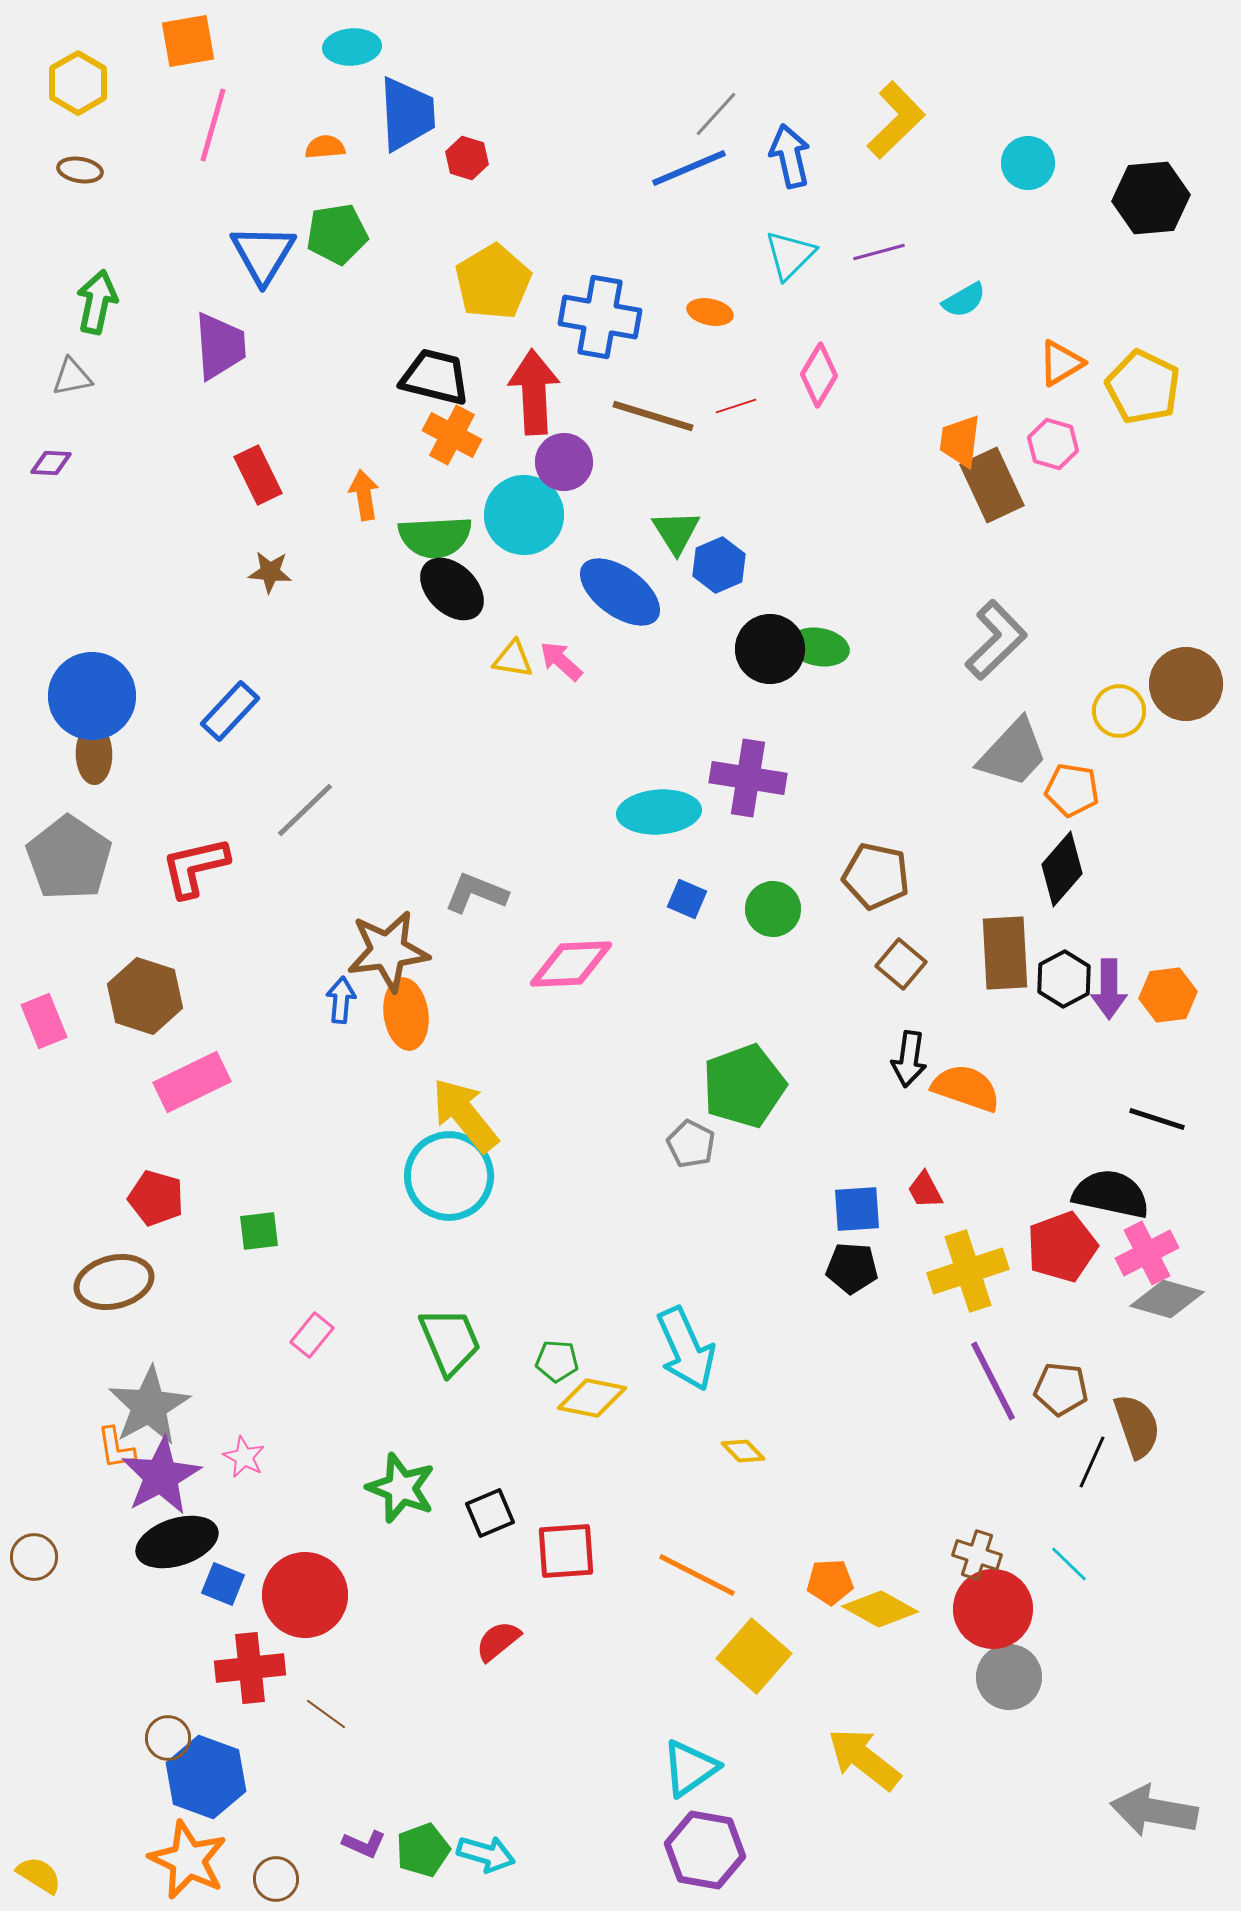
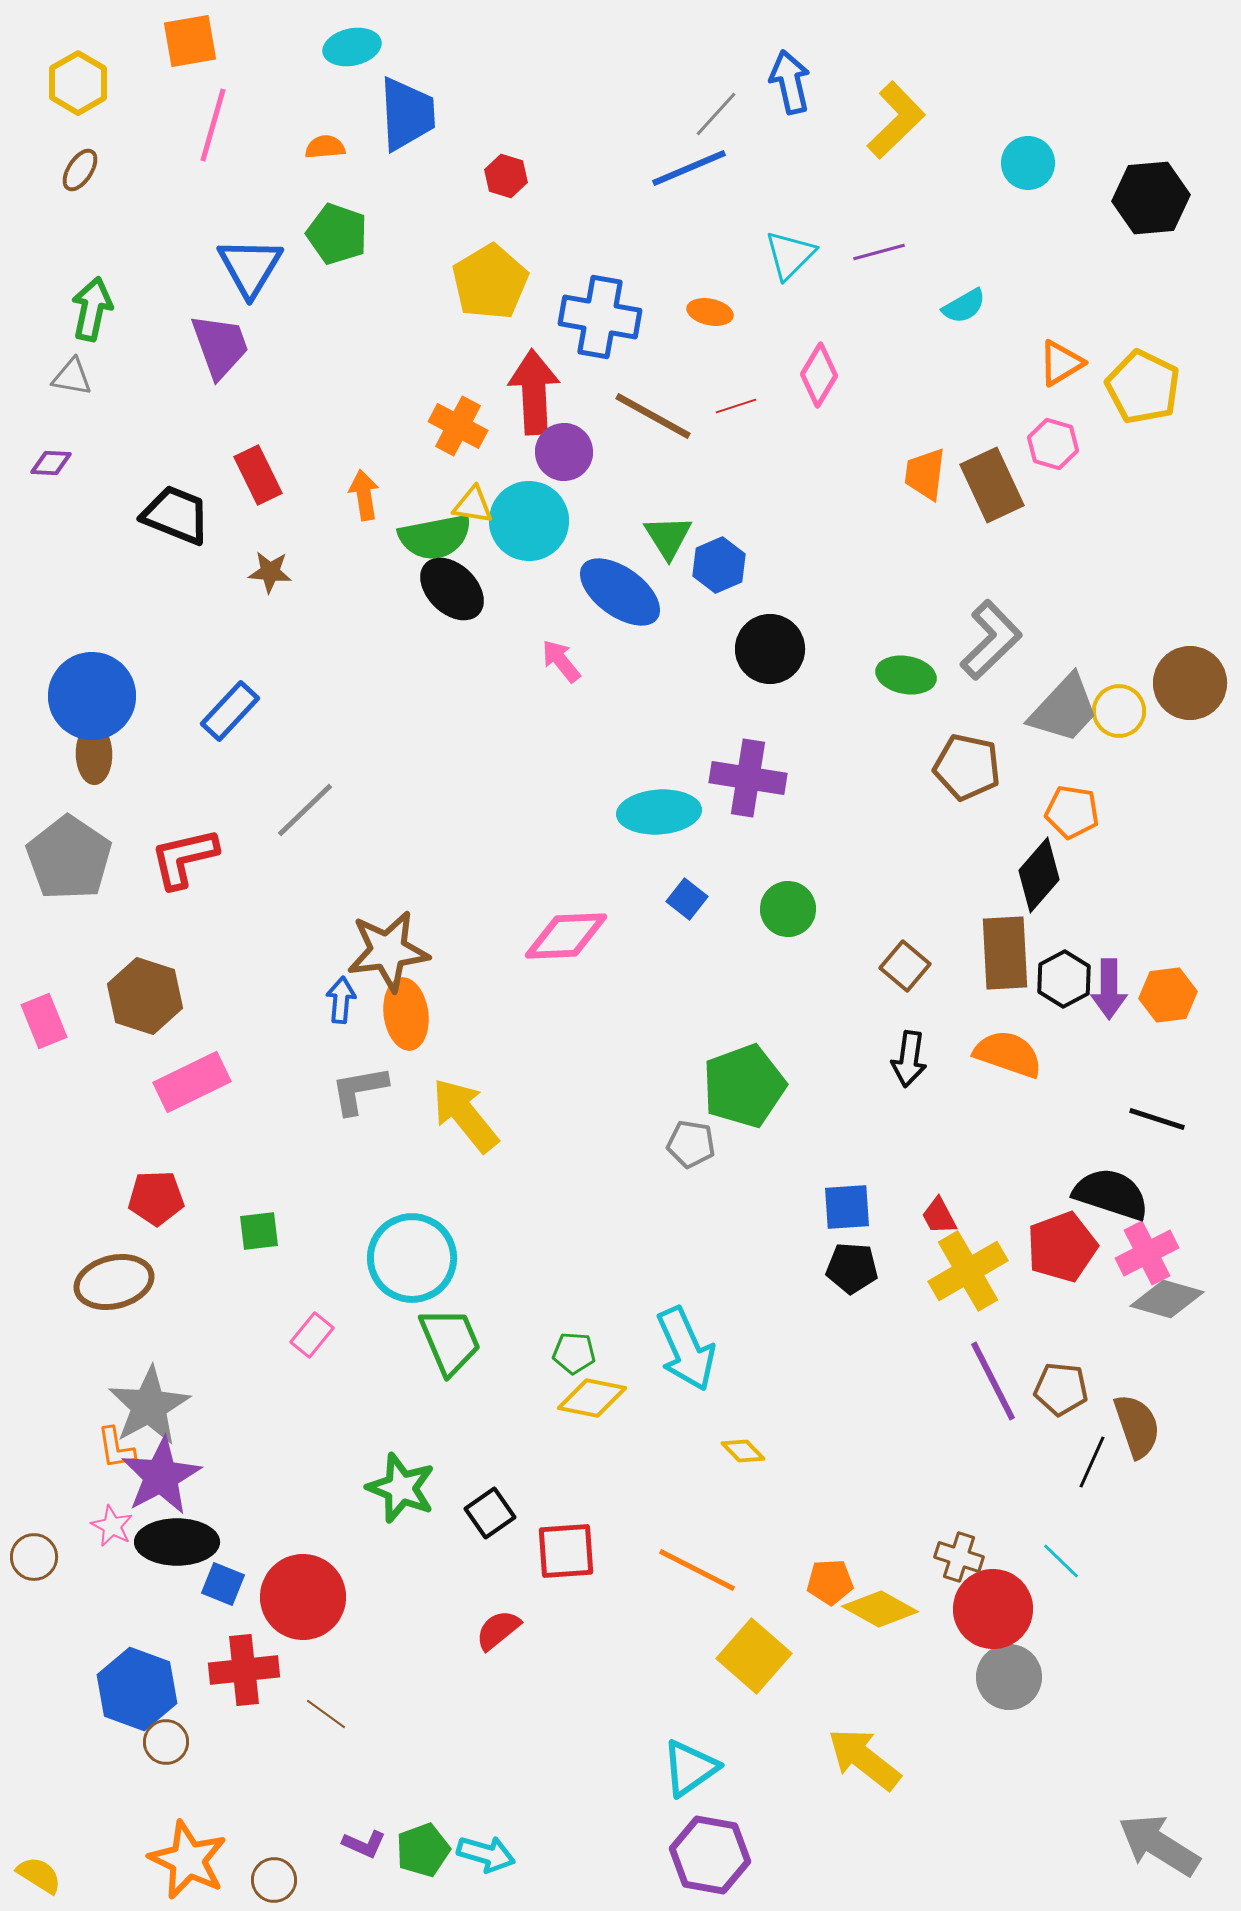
orange square at (188, 41): moved 2 px right
cyan ellipse at (352, 47): rotated 8 degrees counterclockwise
blue arrow at (790, 156): moved 74 px up
red hexagon at (467, 158): moved 39 px right, 18 px down
brown ellipse at (80, 170): rotated 66 degrees counterclockwise
green pentagon at (337, 234): rotated 28 degrees clockwise
blue triangle at (263, 254): moved 13 px left, 13 px down
yellow pentagon at (493, 282): moved 3 px left
cyan semicircle at (964, 300): moved 6 px down
green arrow at (97, 302): moved 5 px left, 7 px down
purple trapezoid at (220, 346): rotated 16 degrees counterclockwise
gray triangle at (72, 377): rotated 21 degrees clockwise
black trapezoid at (435, 377): moved 259 px left, 138 px down; rotated 8 degrees clockwise
brown line at (653, 416): rotated 12 degrees clockwise
orange cross at (452, 435): moved 6 px right, 9 px up
orange trapezoid at (960, 441): moved 35 px left, 33 px down
purple circle at (564, 462): moved 10 px up
cyan circle at (524, 515): moved 5 px right, 6 px down
green triangle at (676, 532): moved 8 px left, 5 px down
green semicircle at (435, 537): rotated 8 degrees counterclockwise
gray L-shape at (996, 640): moved 5 px left
green ellipse at (819, 647): moved 87 px right, 28 px down
yellow triangle at (513, 659): moved 40 px left, 154 px up
pink arrow at (561, 661): rotated 9 degrees clockwise
brown circle at (1186, 684): moved 4 px right, 1 px up
gray trapezoid at (1013, 753): moved 51 px right, 44 px up
orange pentagon at (1072, 790): moved 22 px down
red L-shape at (195, 867): moved 11 px left, 9 px up
black diamond at (1062, 869): moved 23 px left, 6 px down
brown pentagon at (876, 876): moved 91 px right, 109 px up
gray L-shape at (476, 893): moved 117 px left, 197 px down; rotated 32 degrees counterclockwise
blue square at (687, 899): rotated 15 degrees clockwise
green circle at (773, 909): moved 15 px right
pink diamond at (571, 964): moved 5 px left, 28 px up
brown square at (901, 964): moved 4 px right, 2 px down
orange semicircle at (966, 1088): moved 42 px right, 34 px up
gray pentagon at (691, 1144): rotated 18 degrees counterclockwise
cyan circle at (449, 1176): moved 37 px left, 82 px down
red trapezoid at (925, 1190): moved 14 px right, 26 px down
black semicircle at (1111, 1194): rotated 6 degrees clockwise
red pentagon at (156, 1198): rotated 18 degrees counterclockwise
blue square at (857, 1209): moved 10 px left, 2 px up
yellow cross at (968, 1271): rotated 12 degrees counterclockwise
green pentagon at (557, 1361): moved 17 px right, 8 px up
pink star at (244, 1457): moved 132 px left, 69 px down
black square at (490, 1513): rotated 12 degrees counterclockwise
black ellipse at (177, 1542): rotated 18 degrees clockwise
brown cross at (977, 1555): moved 18 px left, 2 px down
cyan line at (1069, 1564): moved 8 px left, 3 px up
orange line at (697, 1575): moved 5 px up
red circle at (305, 1595): moved 2 px left, 2 px down
red semicircle at (498, 1641): moved 11 px up
red cross at (250, 1668): moved 6 px left, 2 px down
brown circle at (168, 1738): moved 2 px left, 4 px down
blue hexagon at (206, 1777): moved 69 px left, 88 px up
gray arrow at (1154, 1811): moved 5 px right, 34 px down; rotated 22 degrees clockwise
purple hexagon at (705, 1850): moved 5 px right, 5 px down
brown circle at (276, 1879): moved 2 px left, 1 px down
